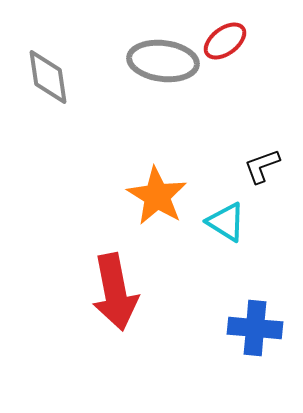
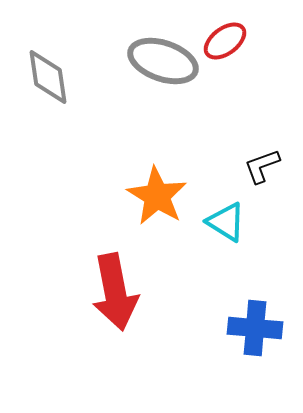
gray ellipse: rotated 12 degrees clockwise
